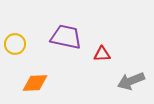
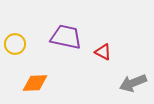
red triangle: moved 1 px right, 2 px up; rotated 30 degrees clockwise
gray arrow: moved 2 px right, 2 px down
